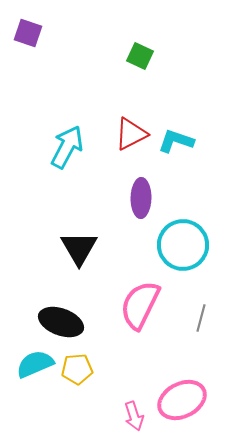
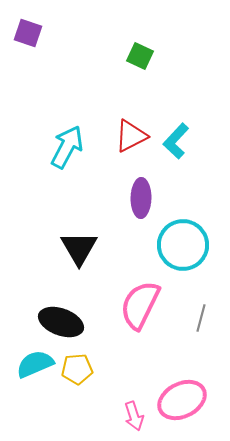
red triangle: moved 2 px down
cyan L-shape: rotated 66 degrees counterclockwise
